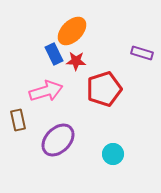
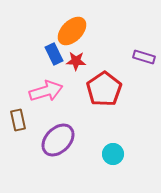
purple rectangle: moved 2 px right, 4 px down
red pentagon: rotated 16 degrees counterclockwise
